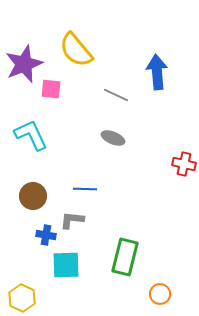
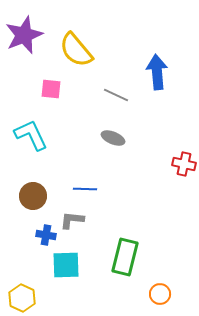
purple star: moved 29 px up
